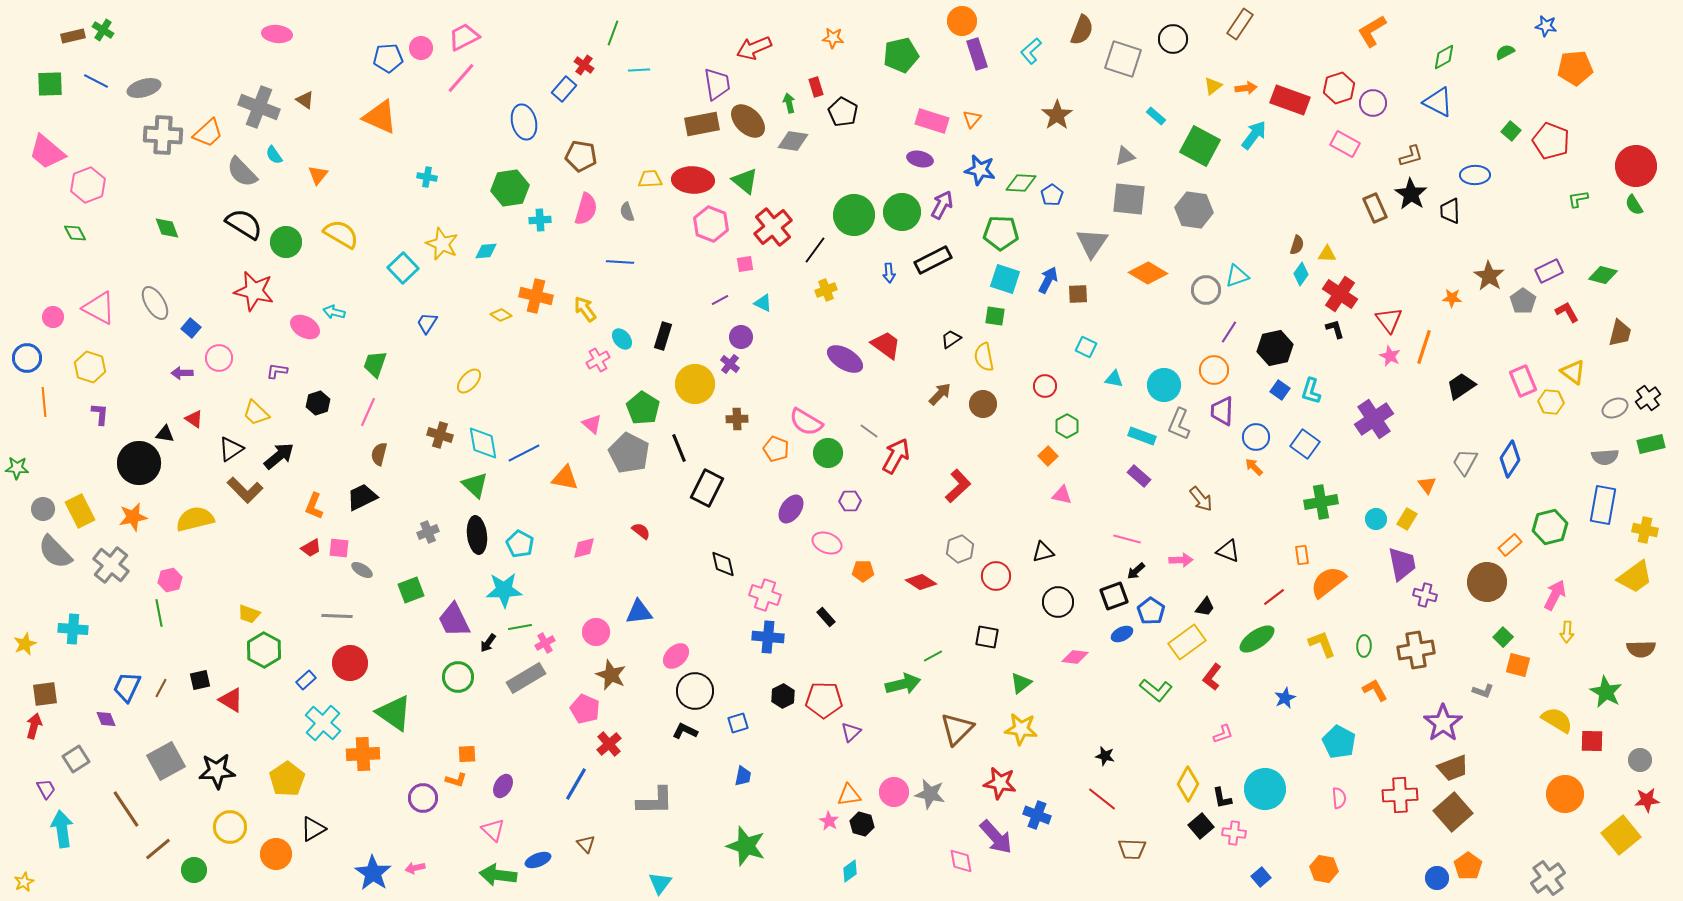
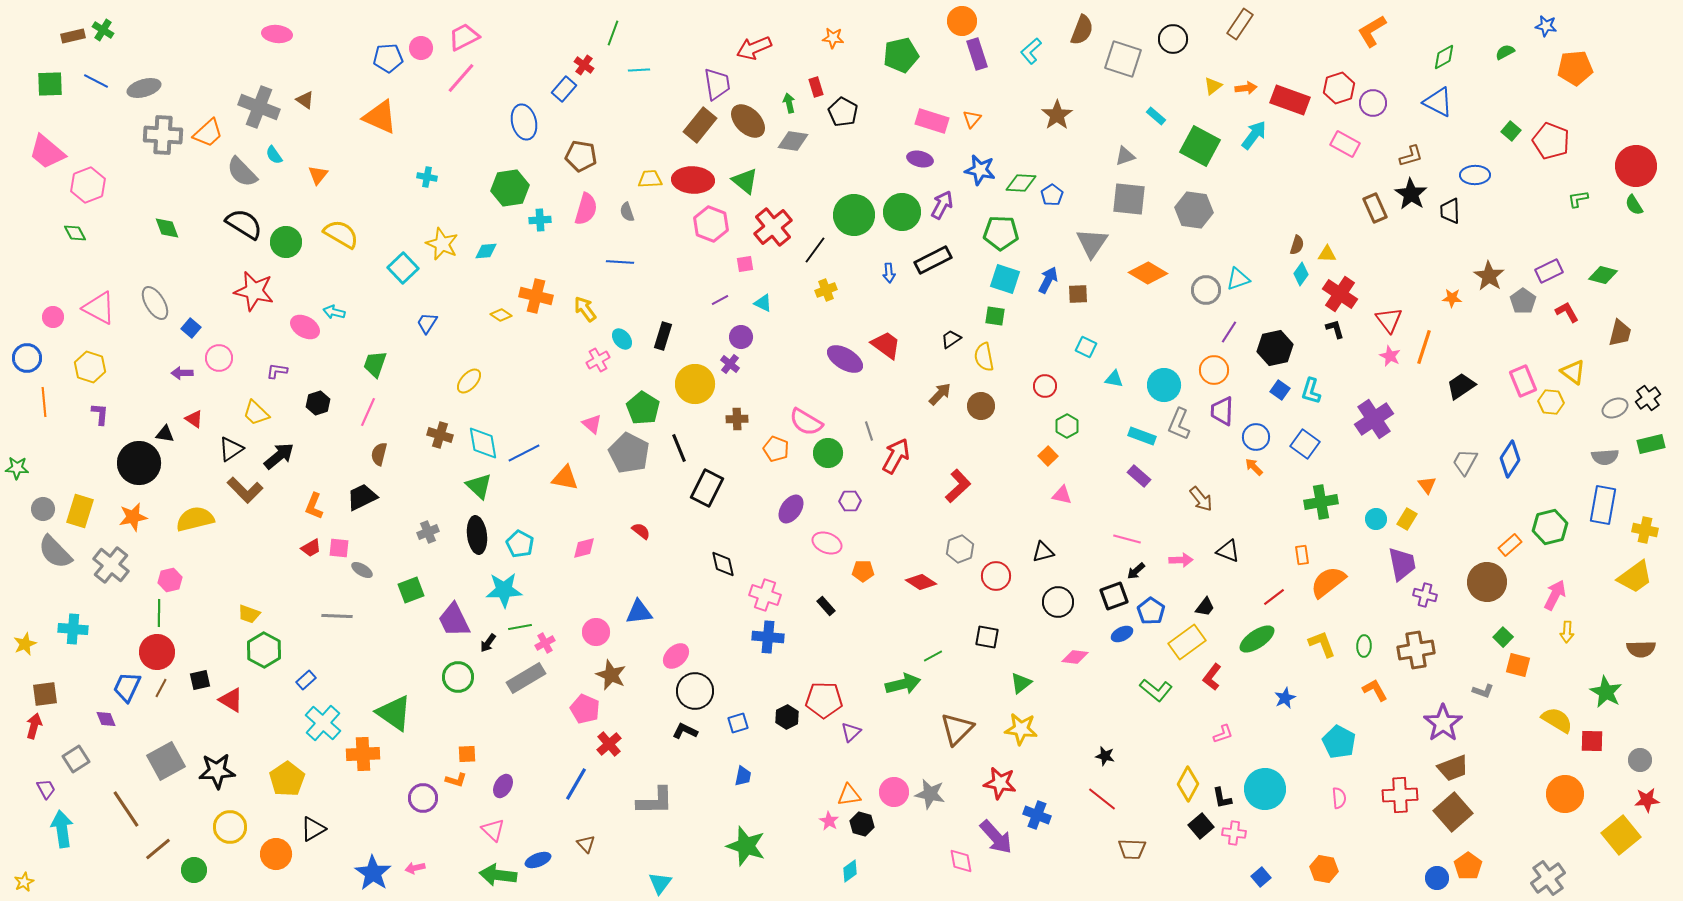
brown rectangle at (702, 124): moved 2 px left, 1 px down; rotated 40 degrees counterclockwise
cyan triangle at (1237, 276): moved 1 px right, 3 px down
brown circle at (983, 404): moved 2 px left, 2 px down
gray line at (869, 431): rotated 36 degrees clockwise
green triangle at (475, 485): moved 4 px right, 1 px down
yellow rectangle at (80, 511): rotated 44 degrees clockwise
green line at (159, 613): rotated 12 degrees clockwise
black rectangle at (826, 617): moved 11 px up
red circle at (350, 663): moved 193 px left, 11 px up
black hexagon at (783, 696): moved 4 px right, 21 px down
